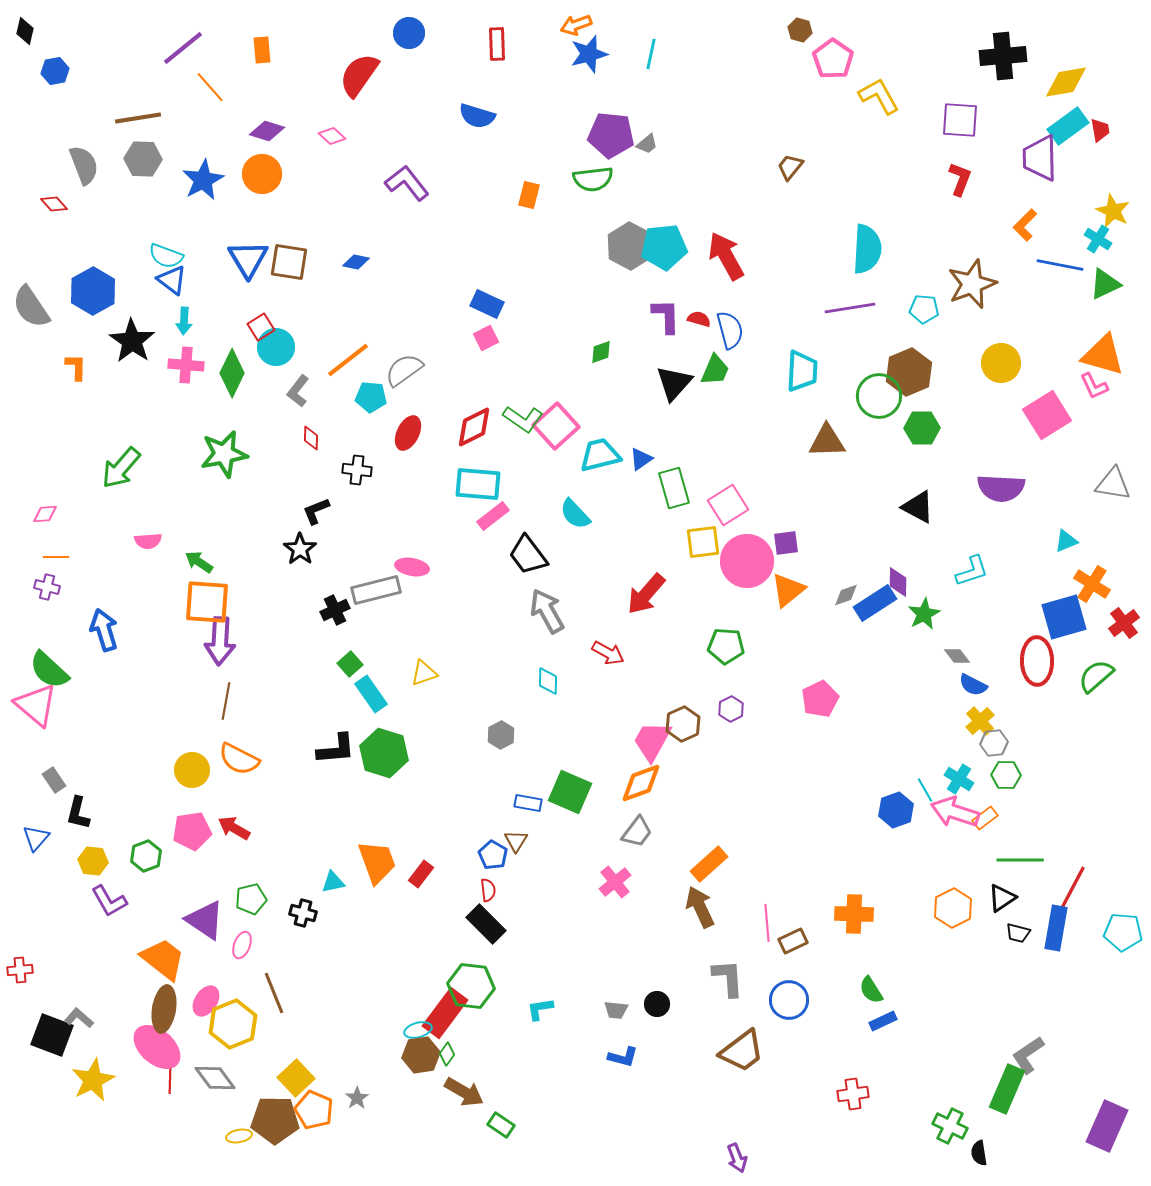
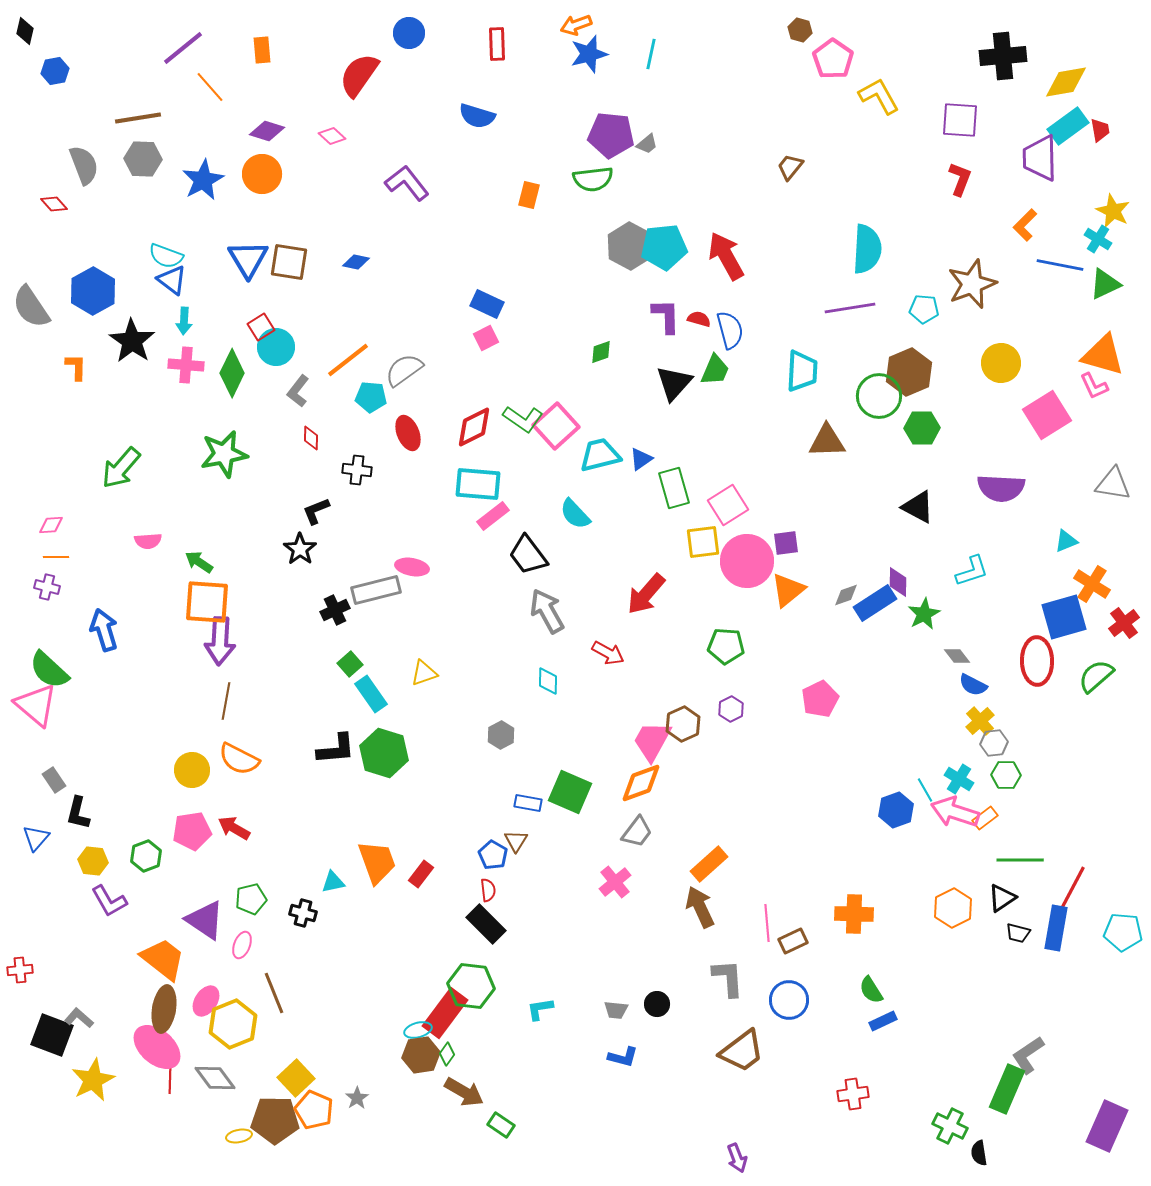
red ellipse at (408, 433): rotated 48 degrees counterclockwise
pink diamond at (45, 514): moved 6 px right, 11 px down
